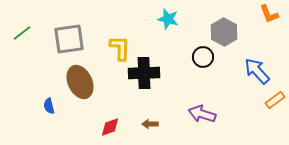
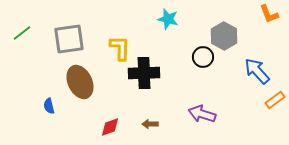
gray hexagon: moved 4 px down
